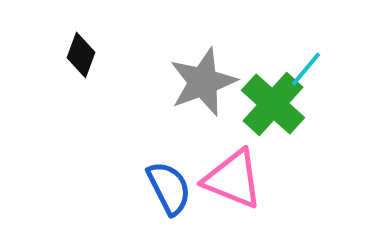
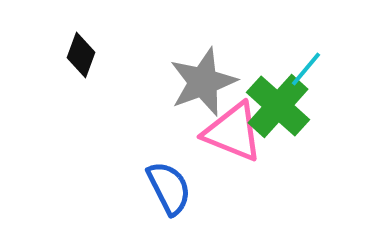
green cross: moved 5 px right, 2 px down
pink triangle: moved 47 px up
